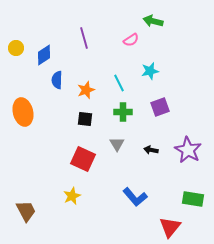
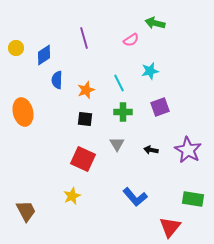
green arrow: moved 2 px right, 2 px down
